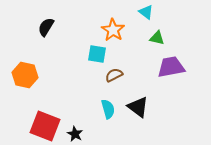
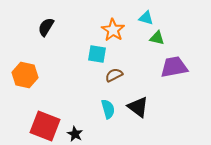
cyan triangle: moved 6 px down; rotated 21 degrees counterclockwise
purple trapezoid: moved 3 px right
